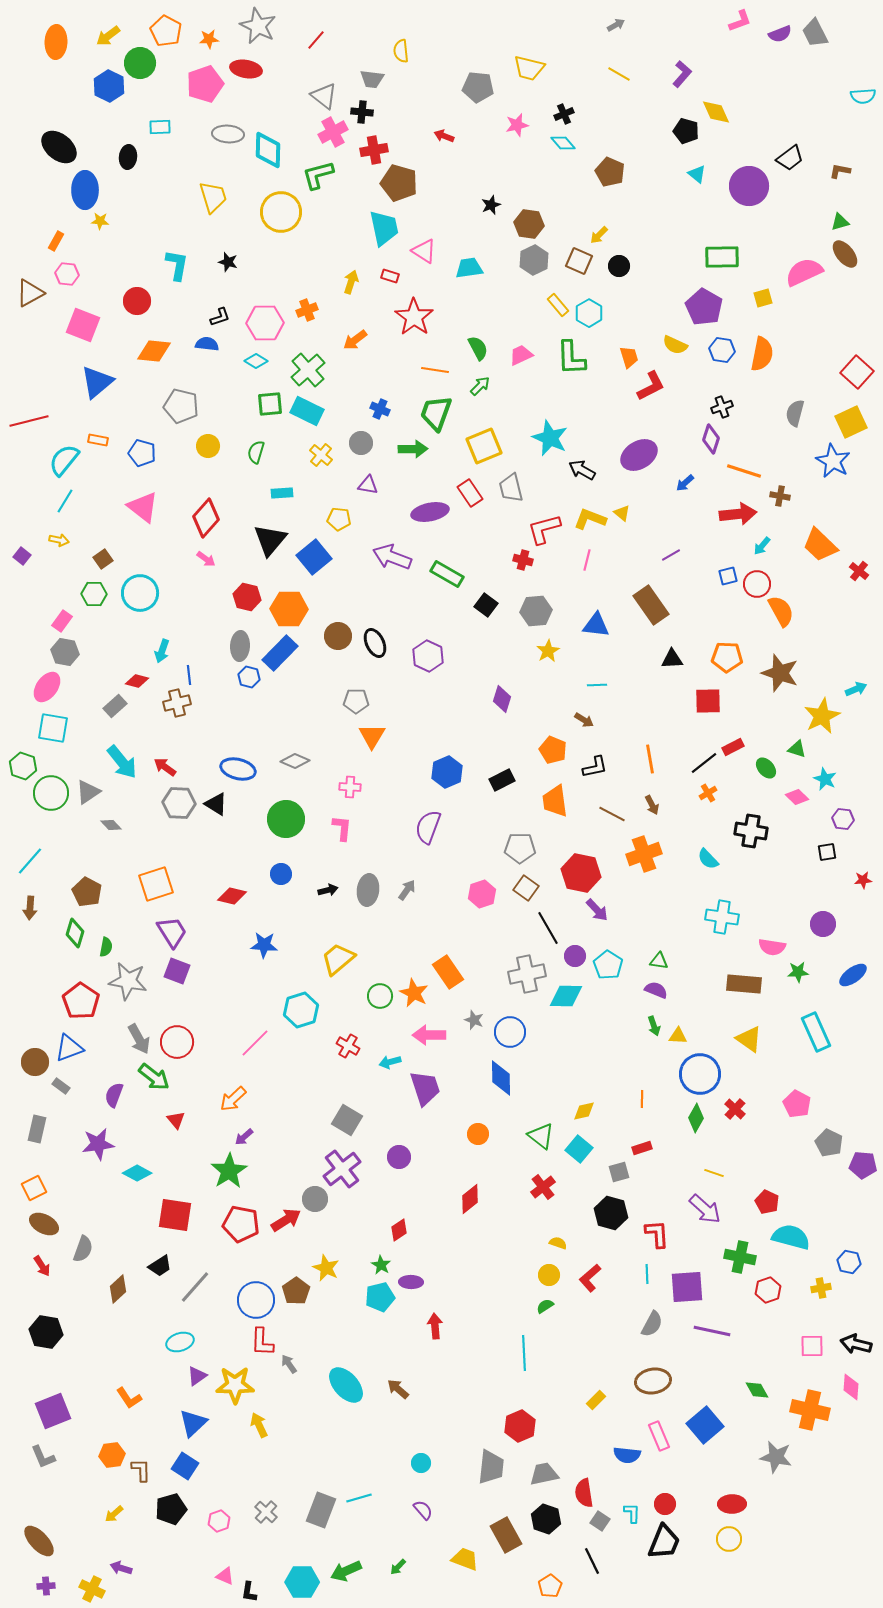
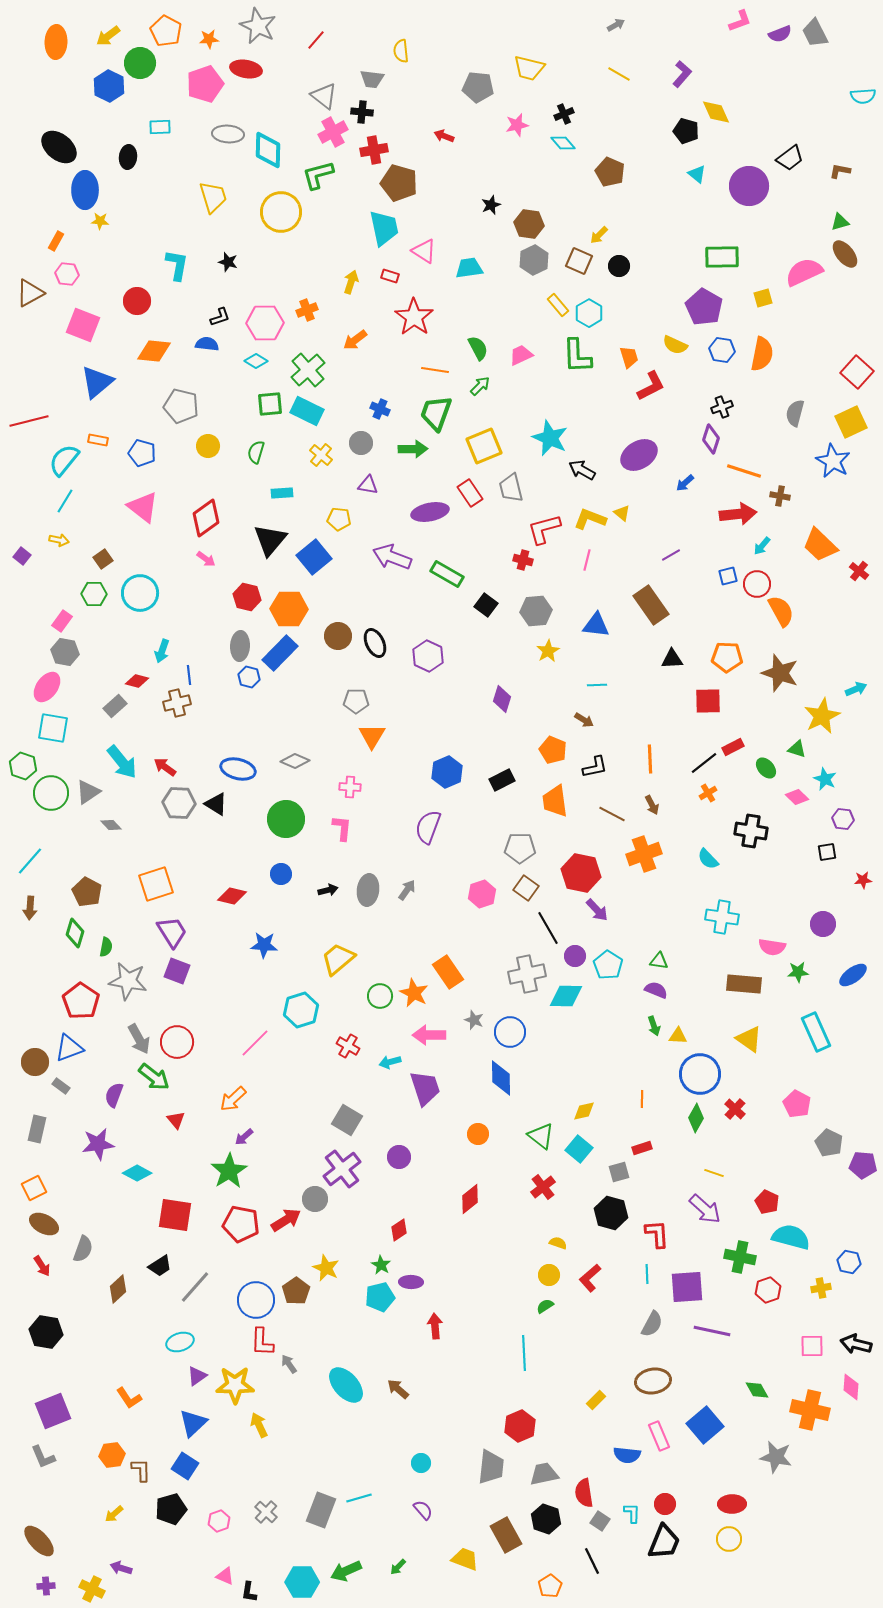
green L-shape at (571, 358): moved 6 px right, 2 px up
red diamond at (206, 518): rotated 12 degrees clockwise
orange line at (650, 759): rotated 8 degrees clockwise
